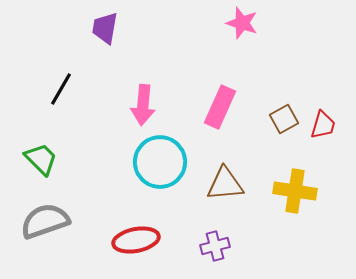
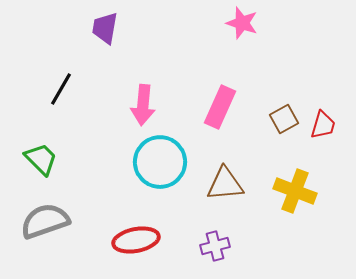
yellow cross: rotated 12 degrees clockwise
